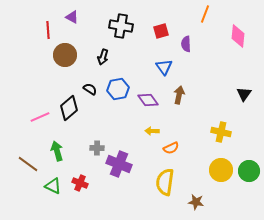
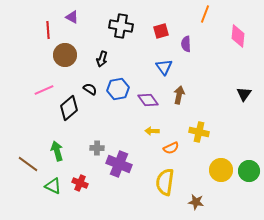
black arrow: moved 1 px left, 2 px down
pink line: moved 4 px right, 27 px up
yellow cross: moved 22 px left
